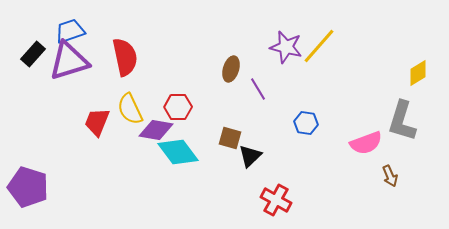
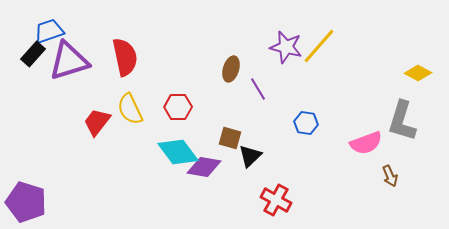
blue trapezoid: moved 21 px left
yellow diamond: rotated 60 degrees clockwise
red trapezoid: rotated 16 degrees clockwise
purple diamond: moved 48 px right, 37 px down
purple pentagon: moved 2 px left, 15 px down
